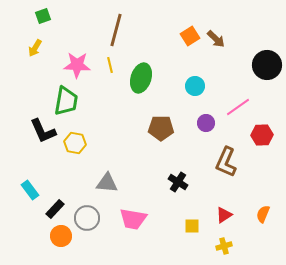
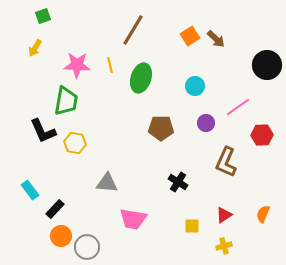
brown line: moved 17 px right; rotated 16 degrees clockwise
gray circle: moved 29 px down
